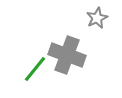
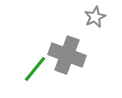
gray star: moved 2 px left, 1 px up
